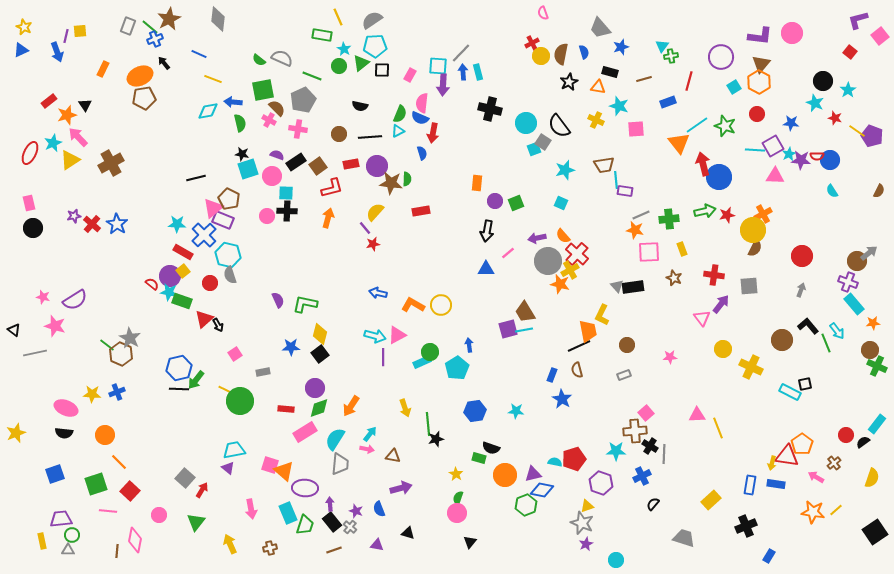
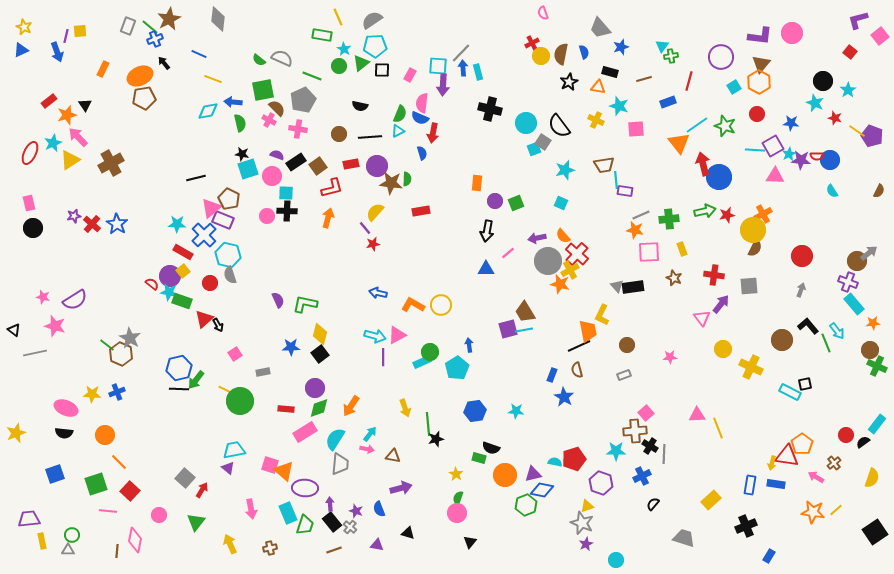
blue arrow at (463, 72): moved 4 px up
pink triangle at (213, 208): moved 2 px left
blue star at (562, 399): moved 2 px right, 2 px up
purple trapezoid at (61, 519): moved 32 px left
